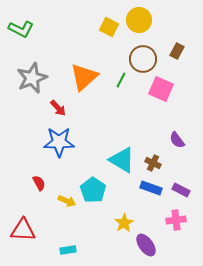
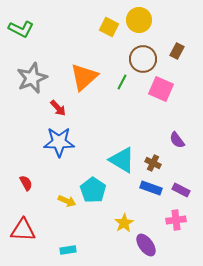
green line: moved 1 px right, 2 px down
red semicircle: moved 13 px left
